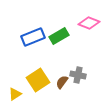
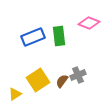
green rectangle: rotated 66 degrees counterclockwise
gray cross: rotated 35 degrees counterclockwise
brown semicircle: moved 1 px up
